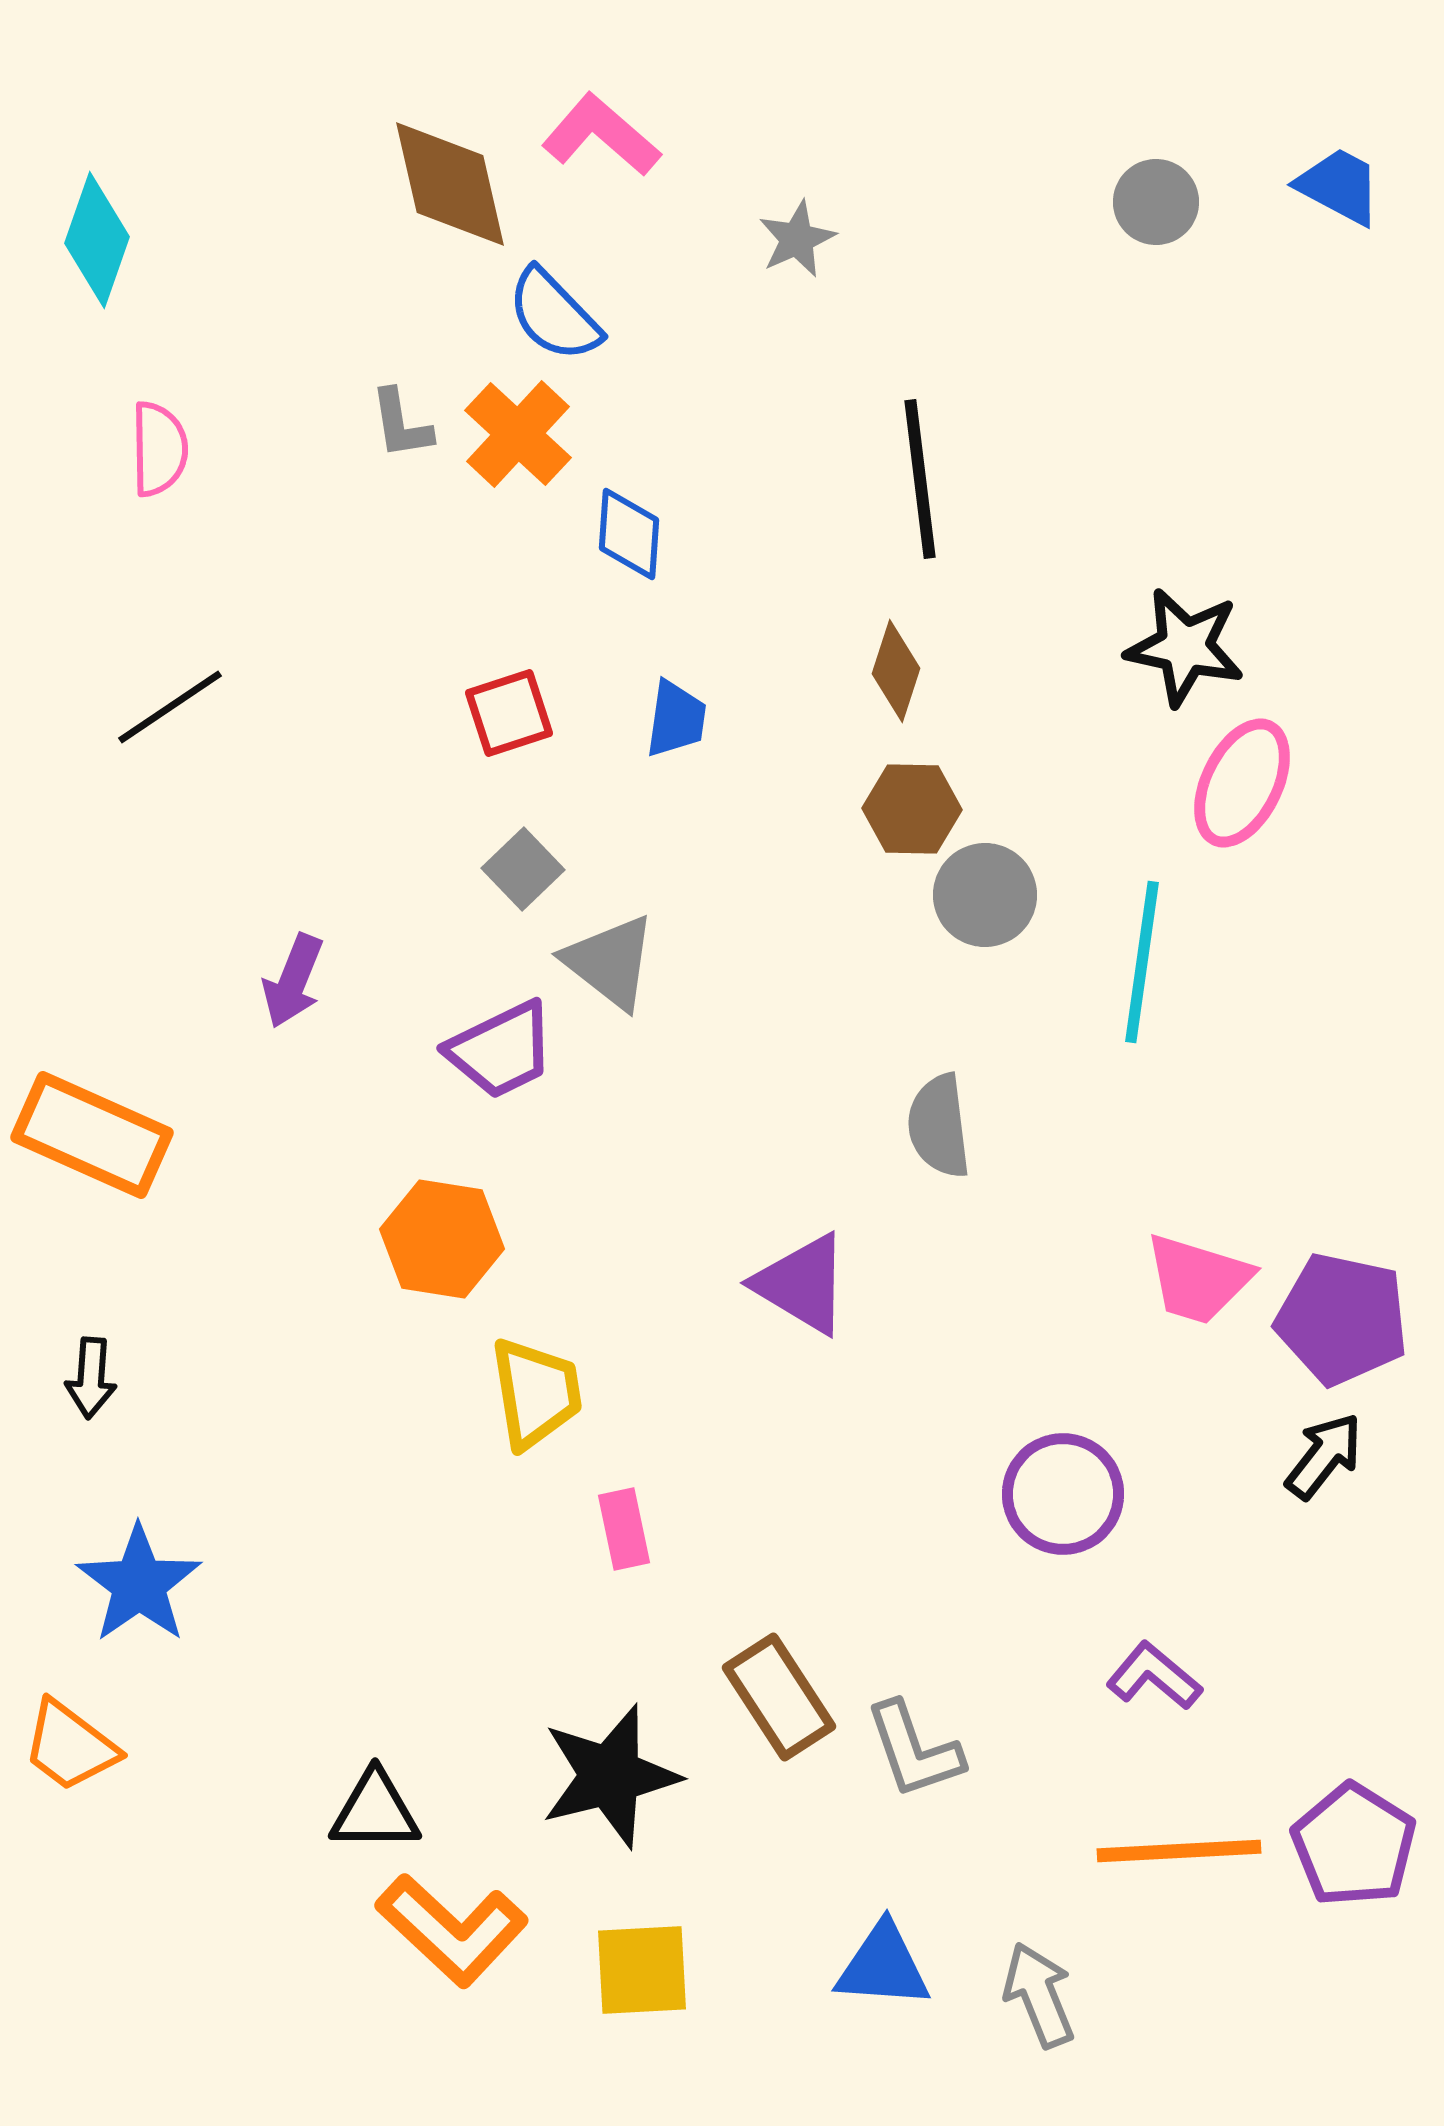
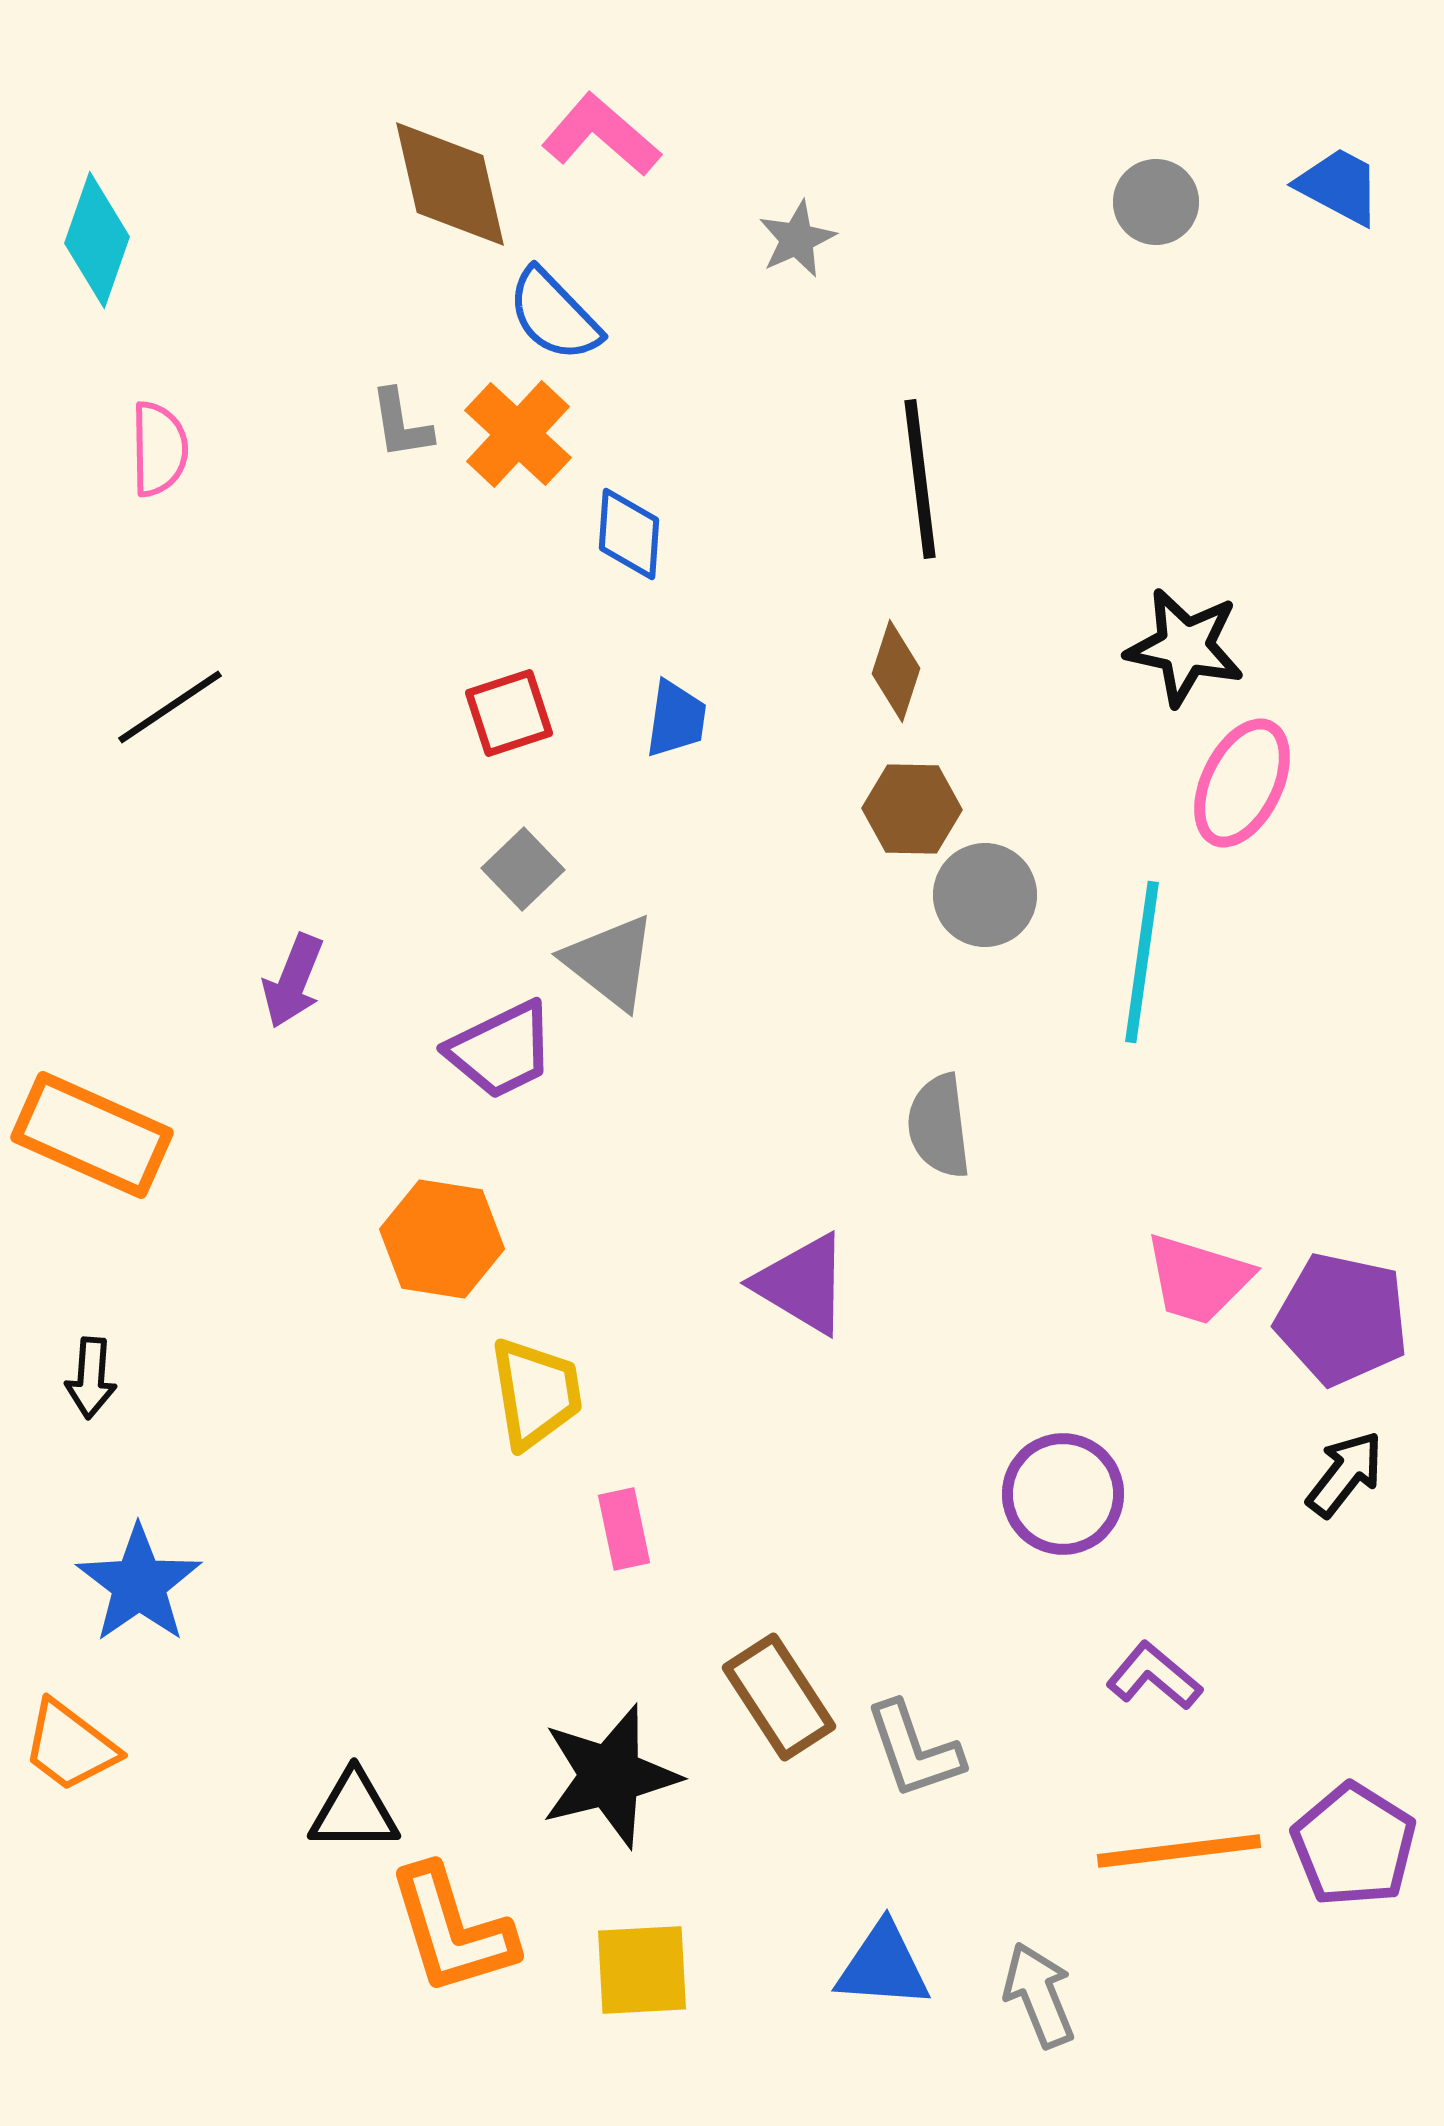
black arrow at (1324, 1456): moved 21 px right, 18 px down
black triangle at (375, 1811): moved 21 px left
orange line at (1179, 1851): rotated 4 degrees counterclockwise
orange L-shape at (452, 1930): rotated 30 degrees clockwise
